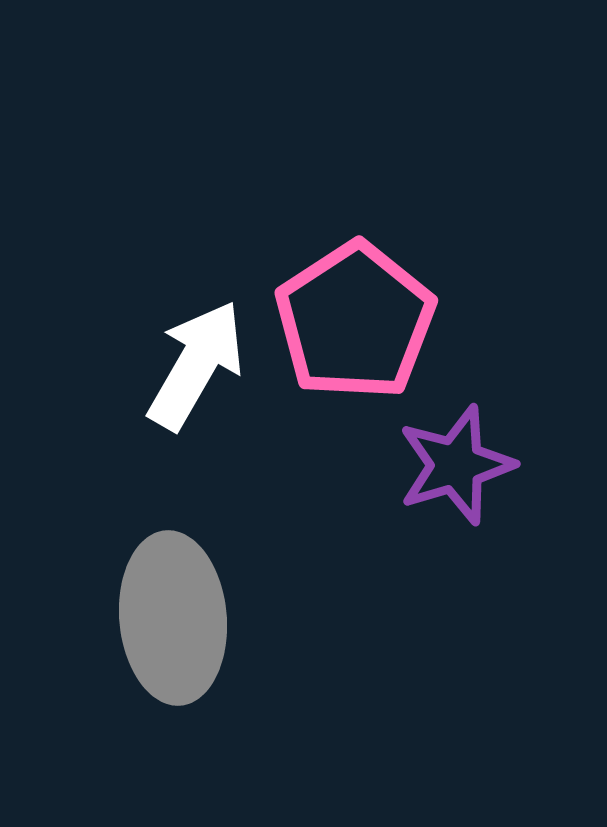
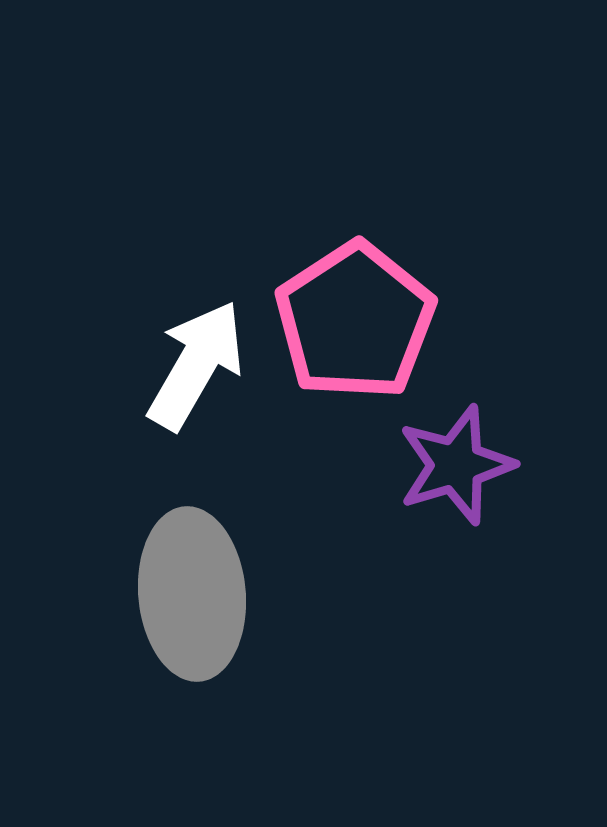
gray ellipse: moved 19 px right, 24 px up
